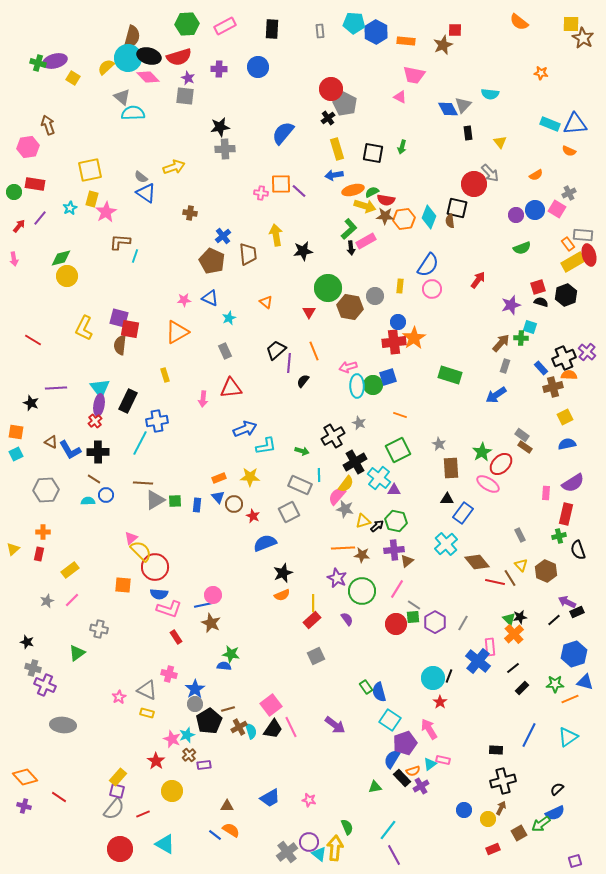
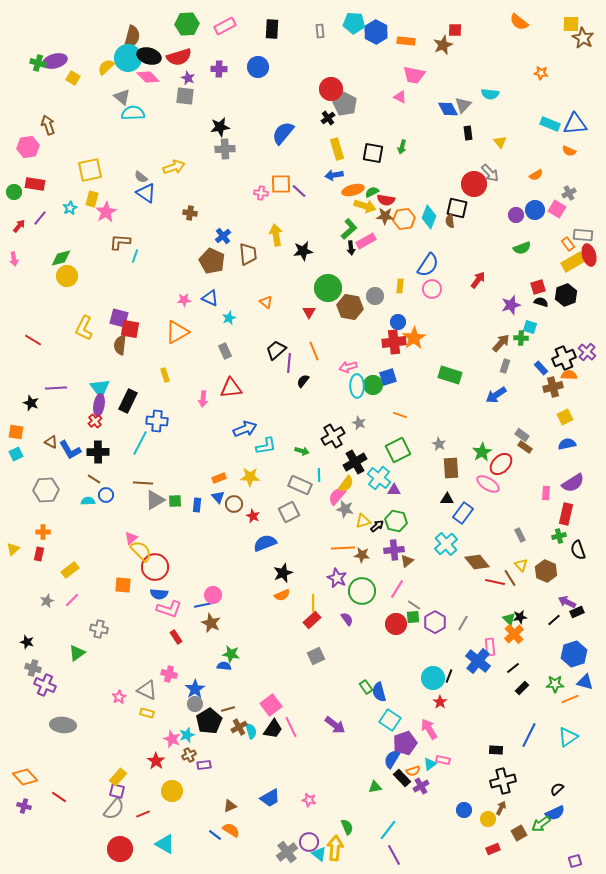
blue cross at (157, 421): rotated 15 degrees clockwise
brown cross at (189, 755): rotated 16 degrees clockwise
brown triangle at (227, 806): moved 3 px right; rotated 24 degrees counterclockwise
